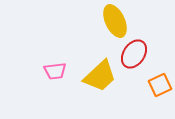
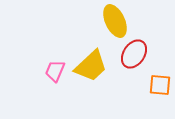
pink trapezoid: rotated 120 degrees clockwise
yellow trapezoid: moved 9 px left, 10 px up
orange square: rotated 30 degrees clockwise
